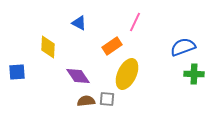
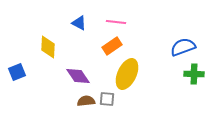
pink line: moved 19 px left; rotated 72 degrees clockwise
blue square: rotated 18 degrees counterclockwise
